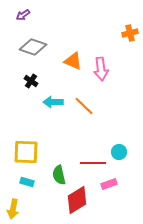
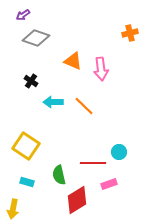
gray diamond: moved 3 px right, 9 px up
yellow square: moved 6 px up; rotated 32 degrees clockwise
